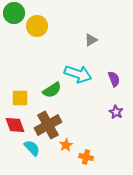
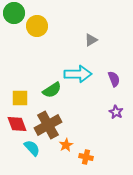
cyan arrow: rotated 20 degrees counterclockwise
red diamond: moved 2 px right, 1 px up
